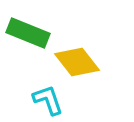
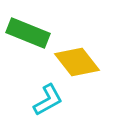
cyan L-shape: rotated 80 degrees clockwise
